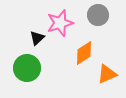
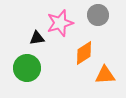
black triangle: rotated 35 degrees clockwise
orange triangle: moved 2 px left, 1 px down; rotated 20 degrees clockwise
